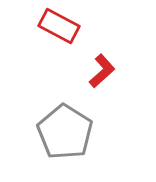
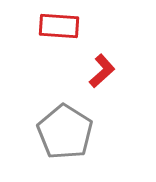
red rectangle: rotated 24 degrees counterclockwise
